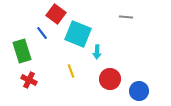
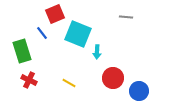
red square: moved 1 px left; rotated 30 degrees clockwise
yellow line: moved 2 px left, 12 px down; rotated 40 degrees counterclockwise
red circle: moved 3 px right, 1 px up
